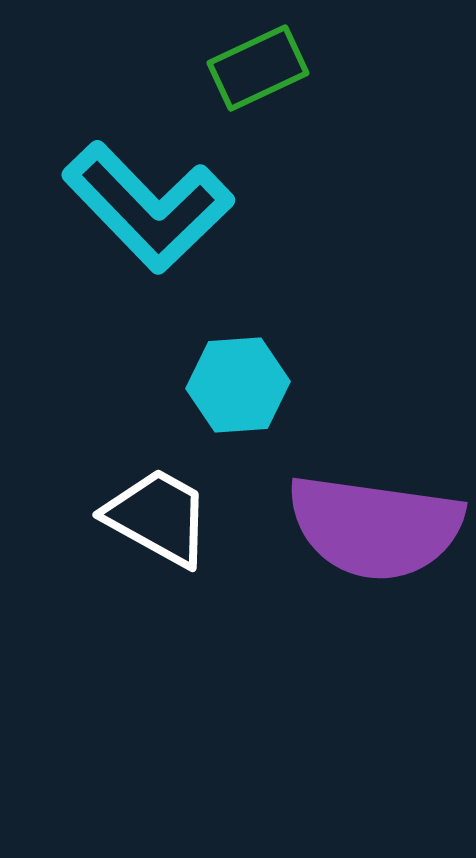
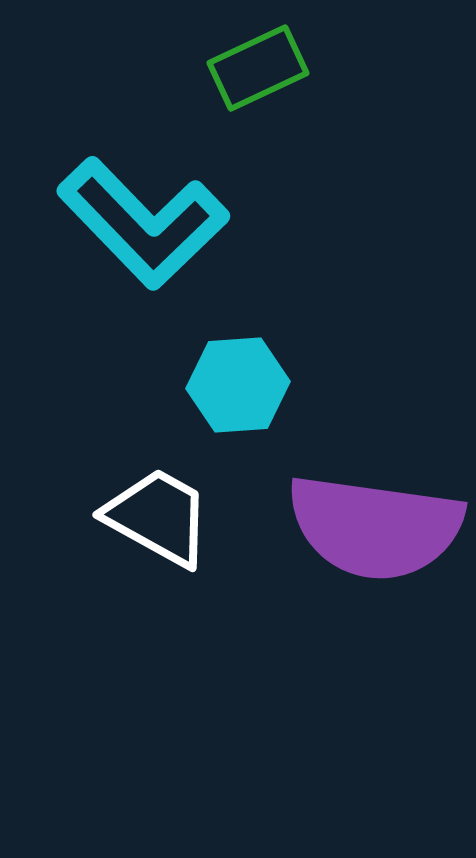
cyan L-shape: moved 5 px left, 16 px down
